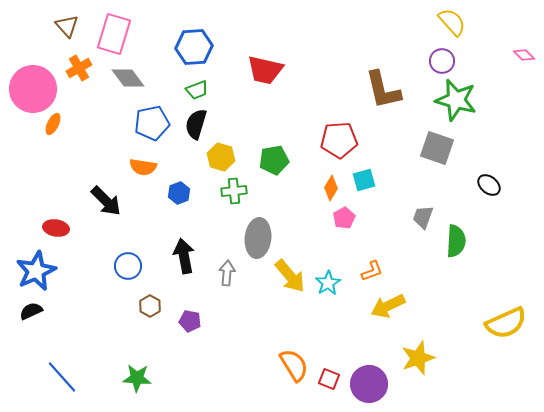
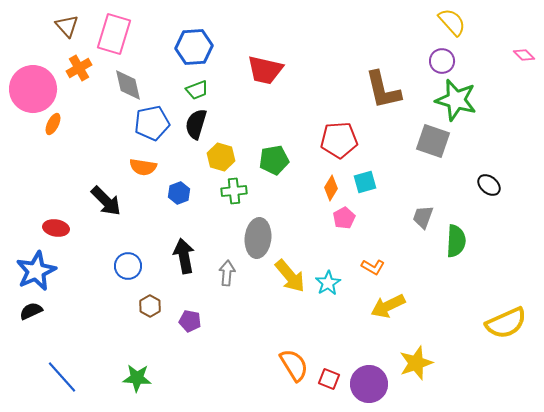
gray diamond at (128, 78): moved 7 px down; rotated 24 degrees clockwise
gray square at (437, 148): moved 4 px left, 7 px up
cyan square at (364, 180): moved 1 px right, 2 px down
orange L-shape at (372, 271): moved 1 px right, 4 px up; rotated 50 degrees clockwise
yellow star at (418, 358): moved 2 px left, 5 px down
